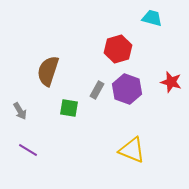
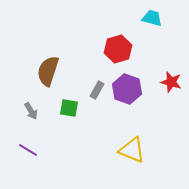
gray arrow: moved 11 px right
